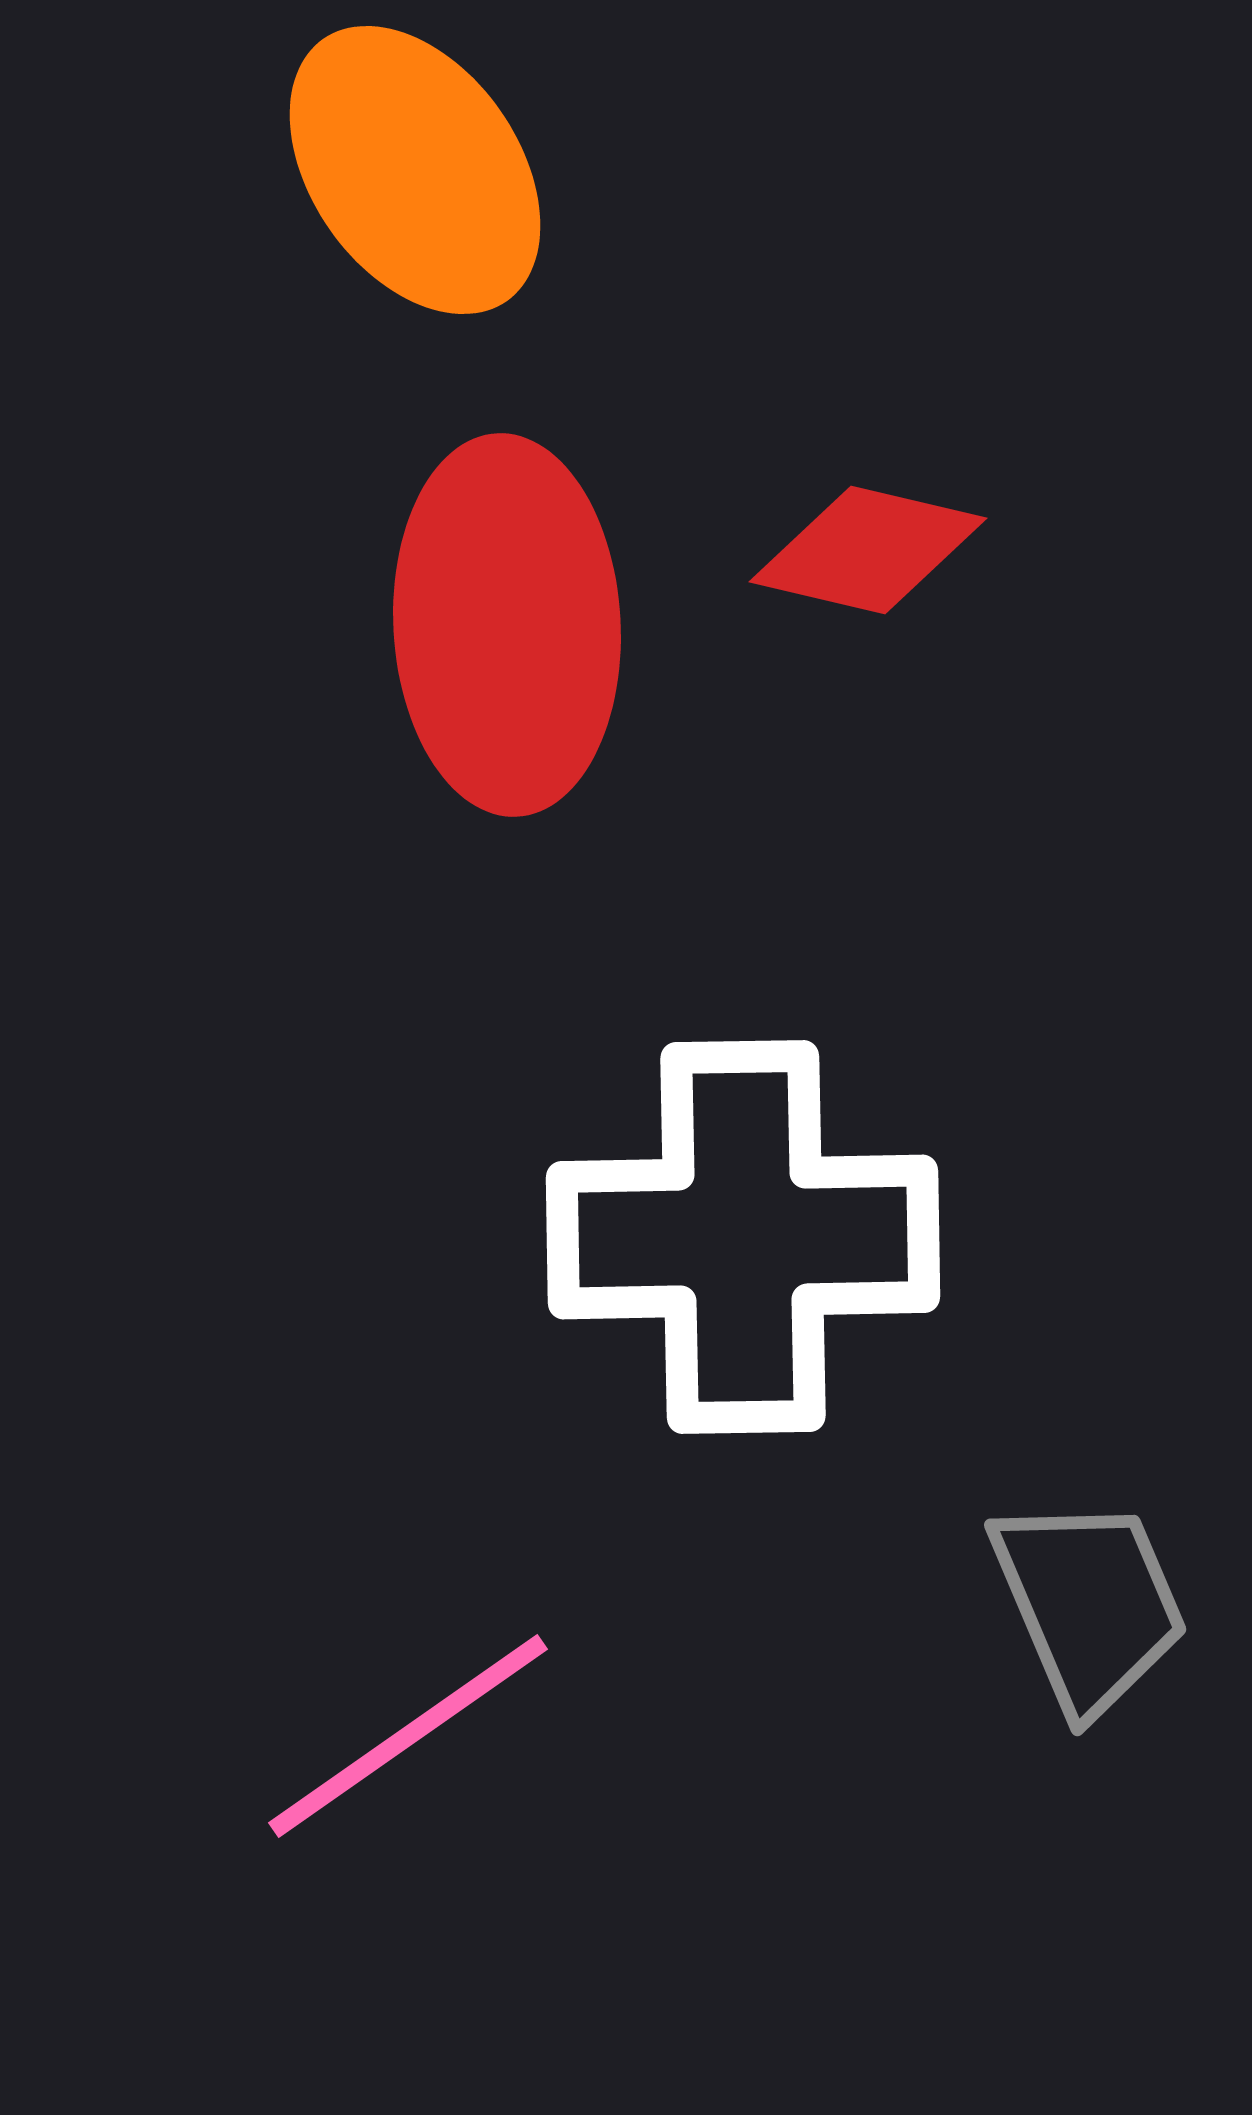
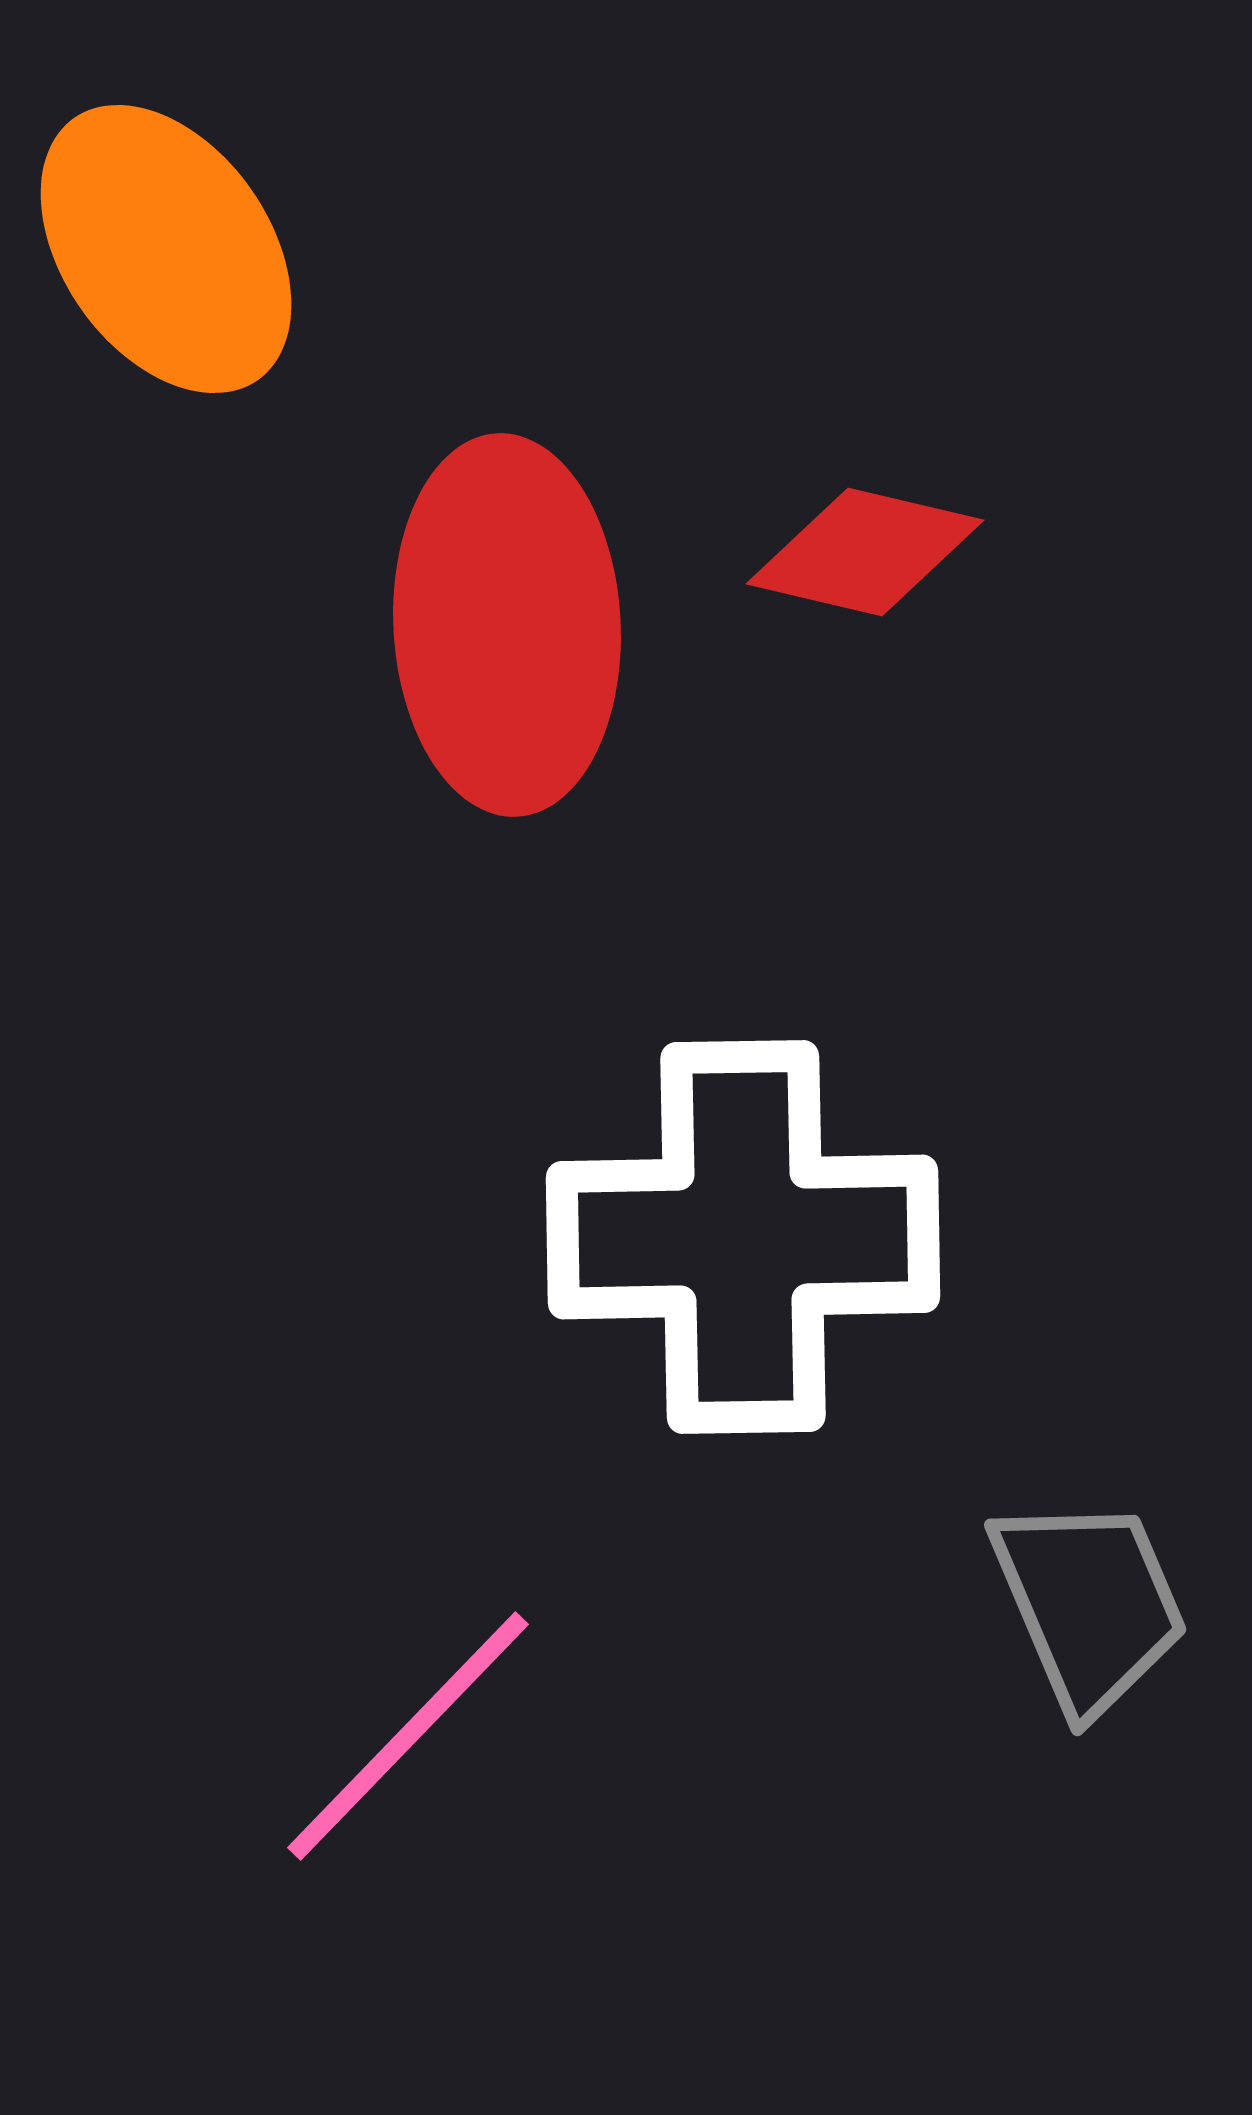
orange ellipse: moved 249 px left, 79 px down
red diamond: moved 3 px left, 2 px down
pink line: rotated 11 degrees counterclockwise
